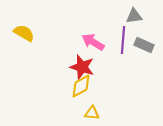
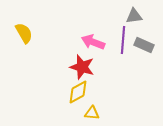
yellow semicircle: rotated 30 degrees clockwise
pink arrow: rotated 10 degrees counterclockwise
yellow diamond: moved 3 px left, 6 px down
